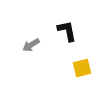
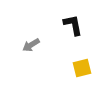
black L-shape: moved 6 px right, 6 px up
